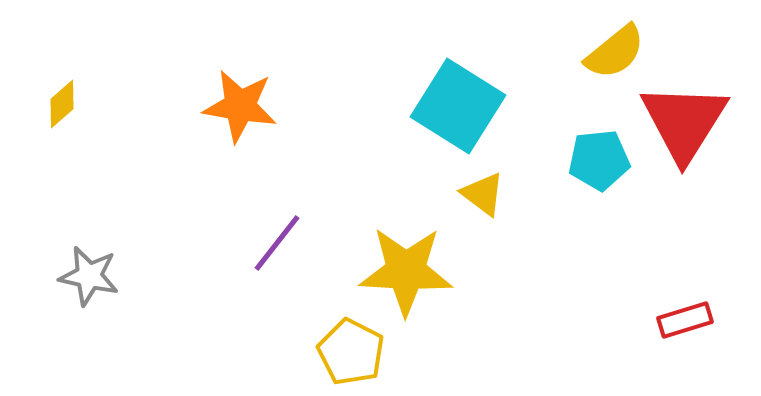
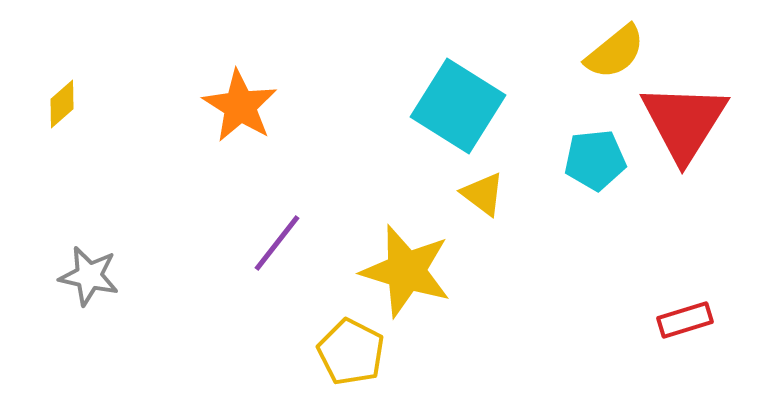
orange star: rotated 22 degrees clockwise
cyan pentagon: moved 4 px left
yellow star: rotated 14 degrees clockwise
